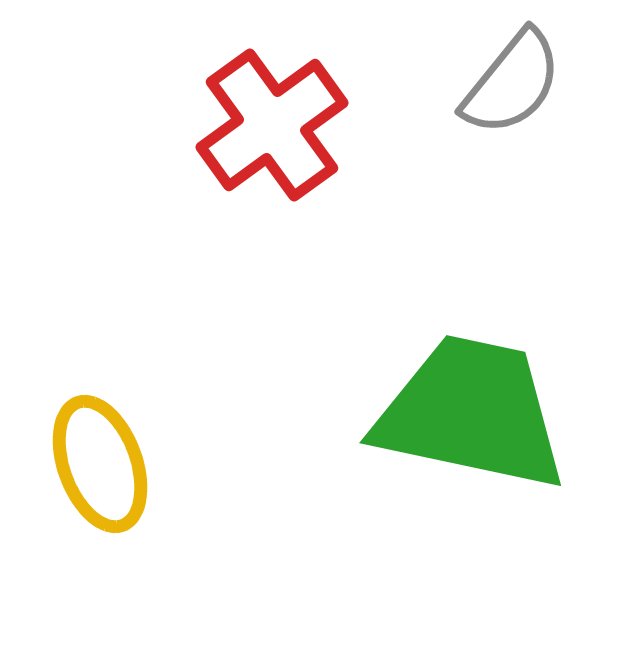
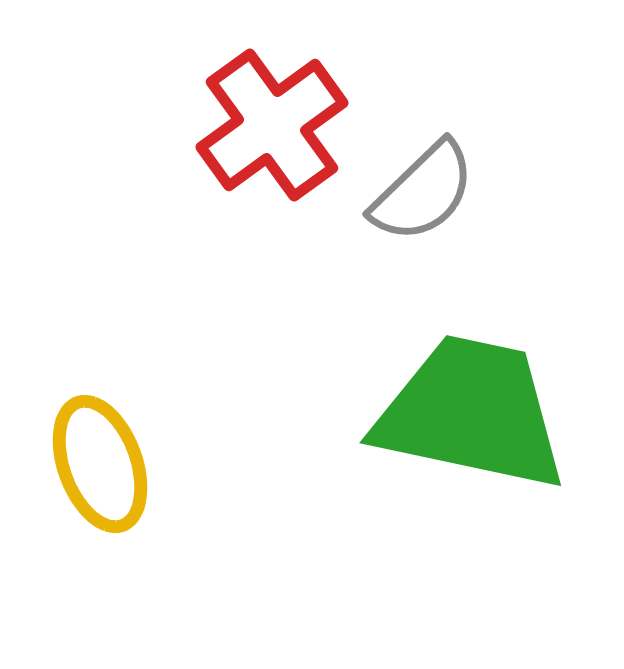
gray semicircle: moved 89 px left, 109 px down; rotated 7 degrees clockwise
